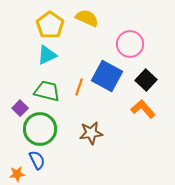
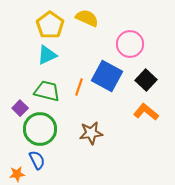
orange L-shape: moved 3 px right, 3 px down; rotated 10 degrees counterclockwise
